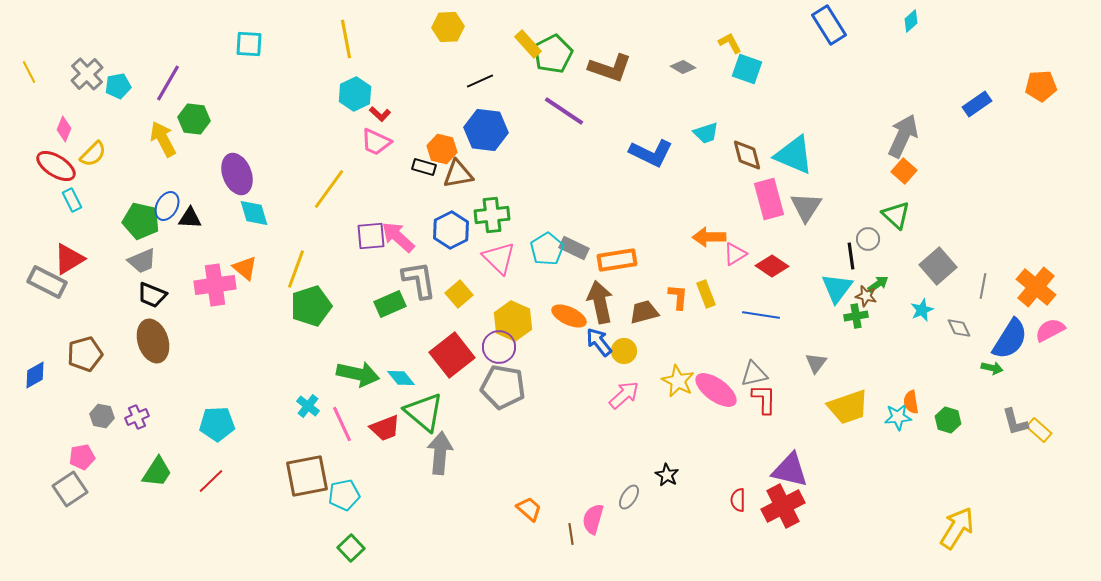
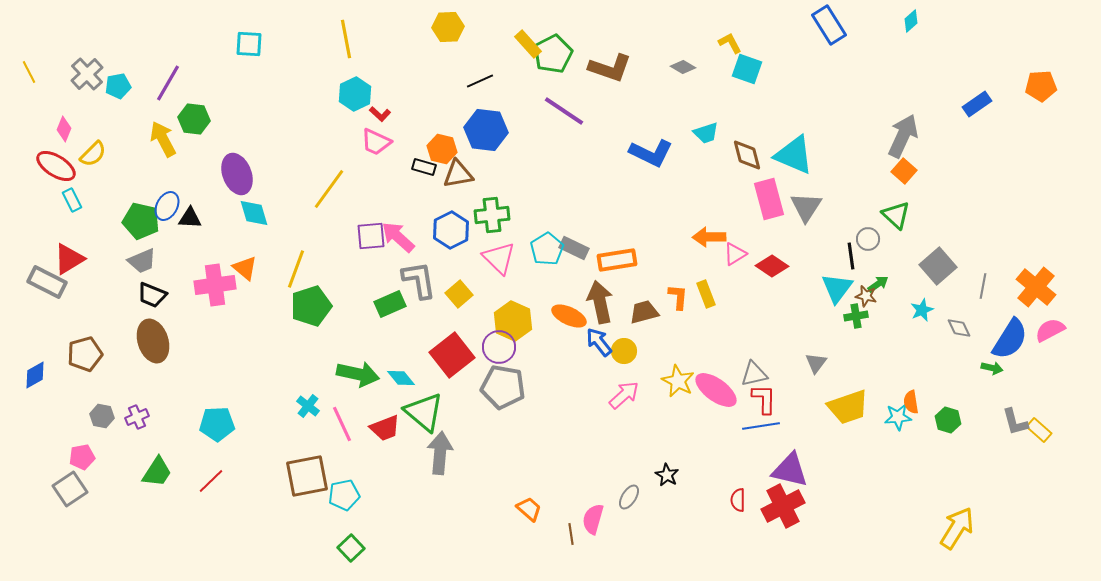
blue line at (761, 315): moved 111 px down; rotated 18 degrees counterclockwise
